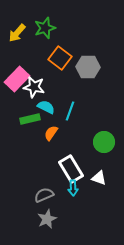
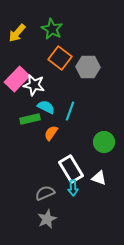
green star: moved 7 px right, 1 px down; rotated 25 degrees counterclockwise
white star: moved 2 px up
gray semicircle: moved 1 px right, 2 px up
